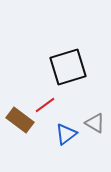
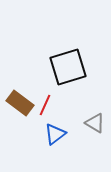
red line: rotated 30 degrees counterclockwise
brown rectangle: moved 17 px up
blue triangle: moved 11 px left
